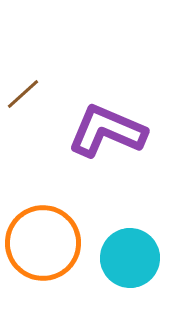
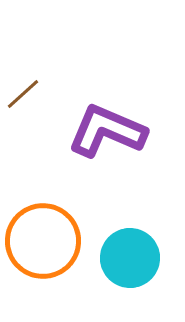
orange circle: moved 2 px up
